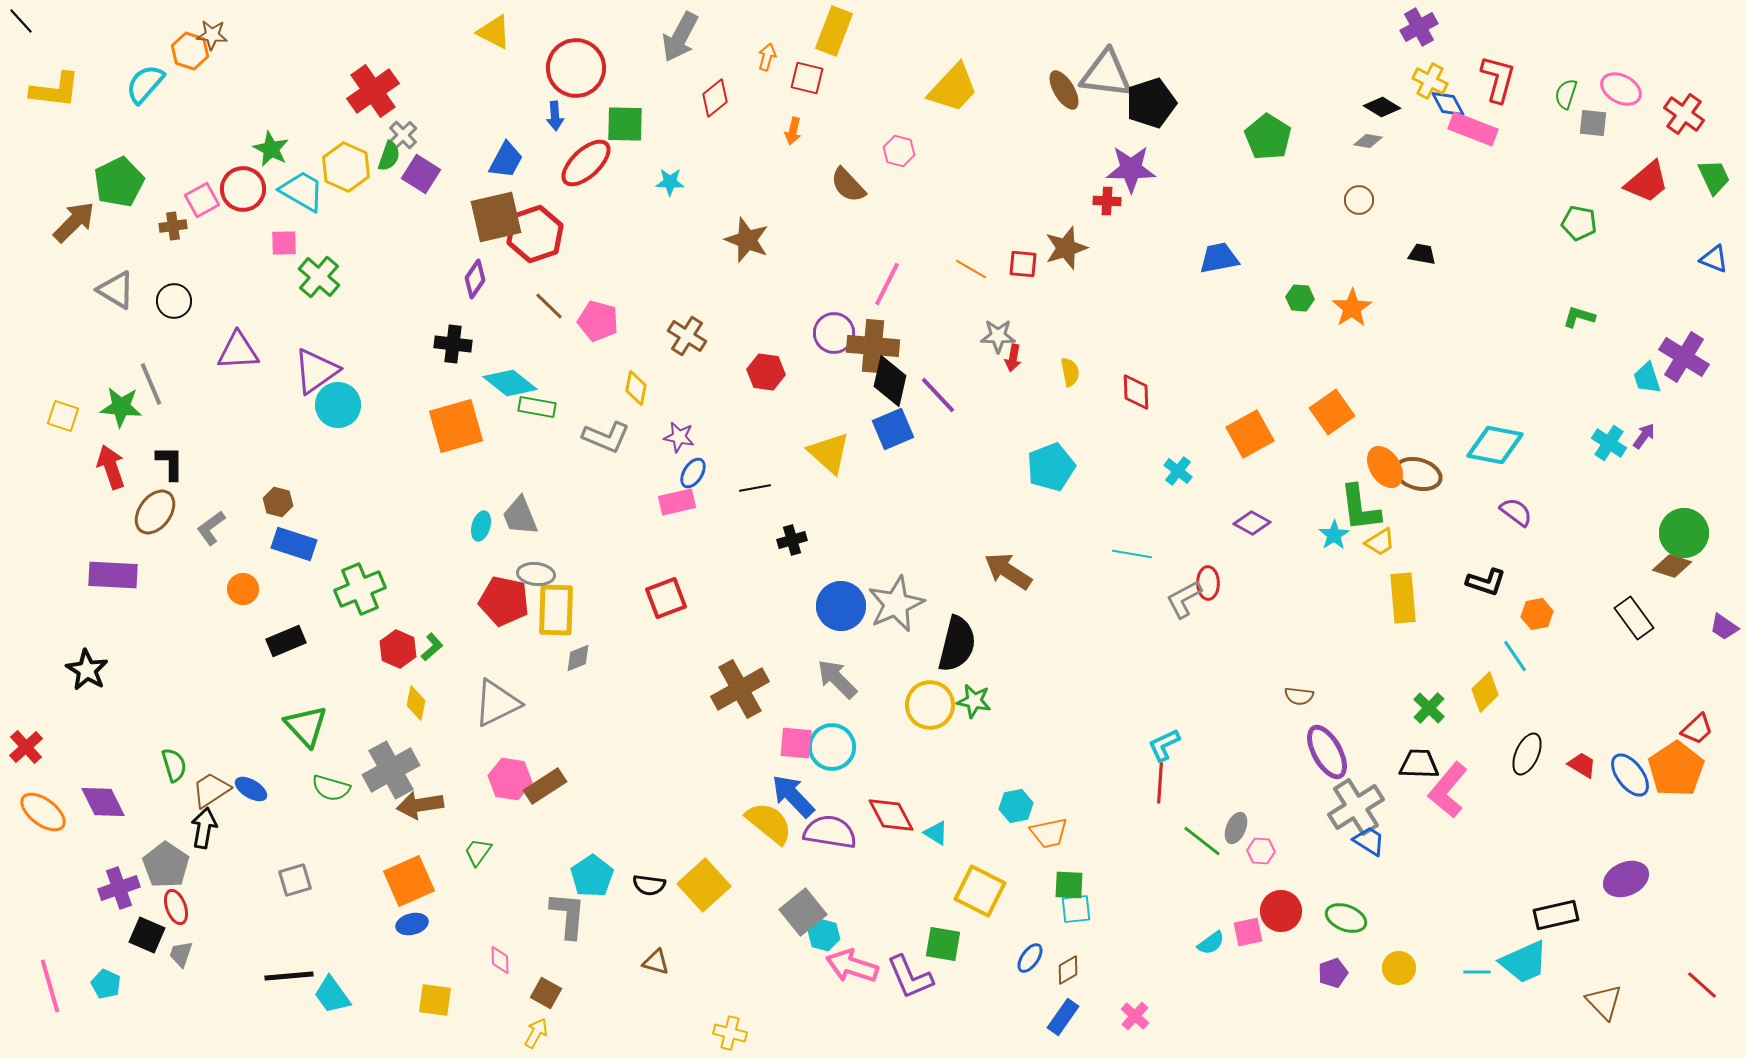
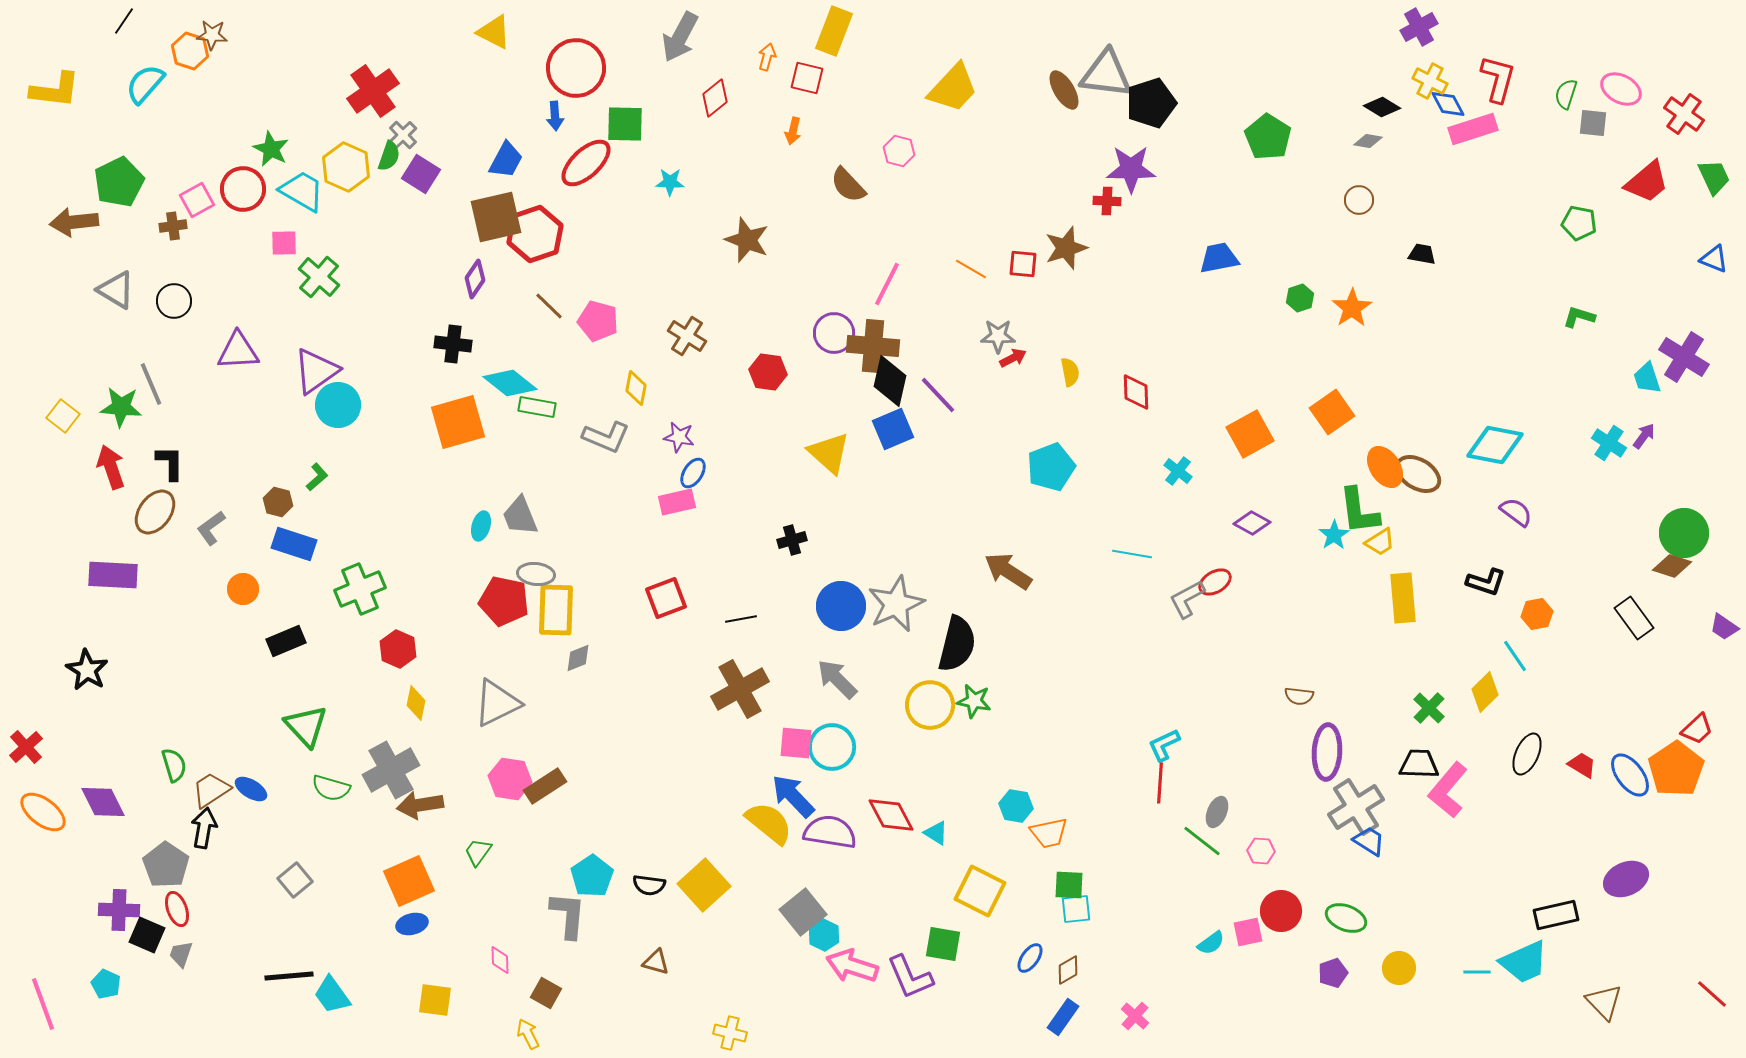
black line at (21, 21): moved 103 px right; rotated 76 degrees clockwise
pink rectangle at (1473, 129): rotated 39 degrees counterclockwise
pink square at (202, 200): moved 5 px left
brown arrow at (74, 222): rotated 141 degrees counterclockwise
green hexagon at (1300, 298): rotated 24 degrees counterclockwise
red arrow at (1013, 358): rotated 128 degrees counterclockwise
red hexagon at (766, 372): moved 2 px right
yellow square at (63, 416): rotated 20 degrees clockwise
orange square at (456, 426): moved 2 px right, 4 px up
brown ellipse at (1418, 474): rotated 15 degrees clockwise
black line at (755, 488): moved 14 px left, 131 px down
green L-shape at (1360, 508): moved 1 px left, 3 px down
red ellipse at (1208, 583): moved 7 px right, 1 px up; rotated 60 degrees clockwise
gray L-shape at (1184, 599): moved 3 px right
green L-shape at (432, 647): moved 115 px left, 170 px up
purple ellipse at (1327, 752): rotated 32 degrees clockwise
cyan hexagon at (1016, 806): rotated 20 degrees clockwise
gray ellipse at (1236, 828): moved 19 px left, 16 px up
gray square at (295, 880): rotated 24 degrees counterclockwise
purple cross at (119, 888): moved 22 px down; rotated 21 degrees clockwise
red ellipse at (176, 907): moved 1 px right, 2 px down
cyan hexagon at (824, 935): rotated 12 degrees clockwise
red line at (1702, 985): moved 10 px right, 9 px down
pink line at (50, 986): moved 7 px left, 18 px down; rotated 4 degrees counterclockwise
yellow arrow at (536, 1033): moved 8 px left, 1 px down; rotated 56 degrees counterclockwise
